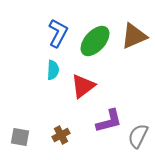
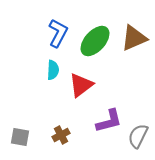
brown triangle: moved 2 px down
red triangle: moved 2 px left, 1 px up
